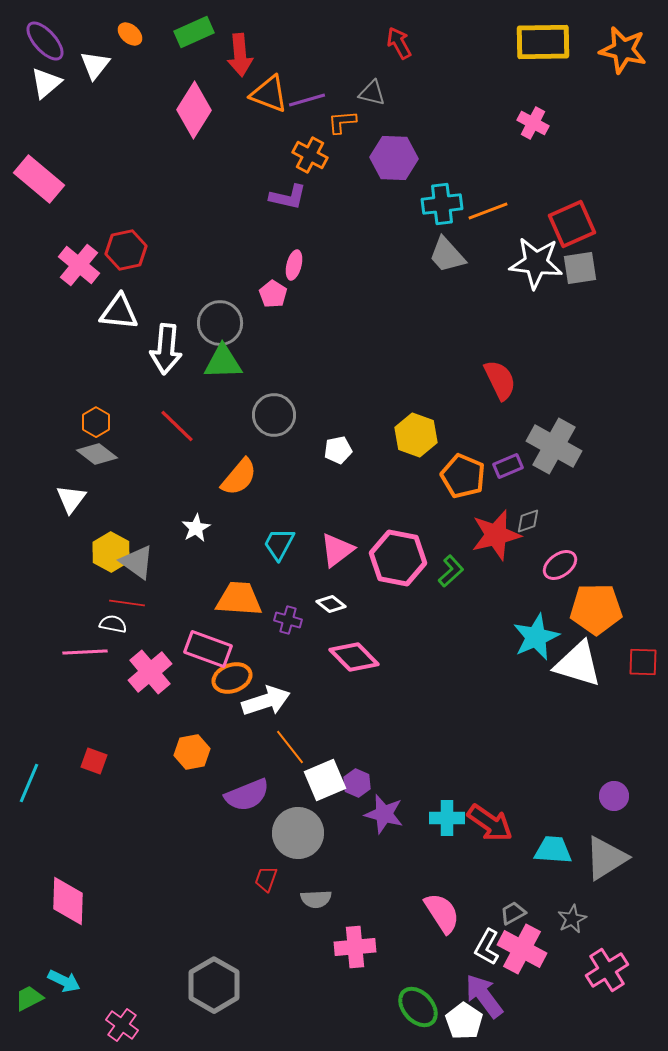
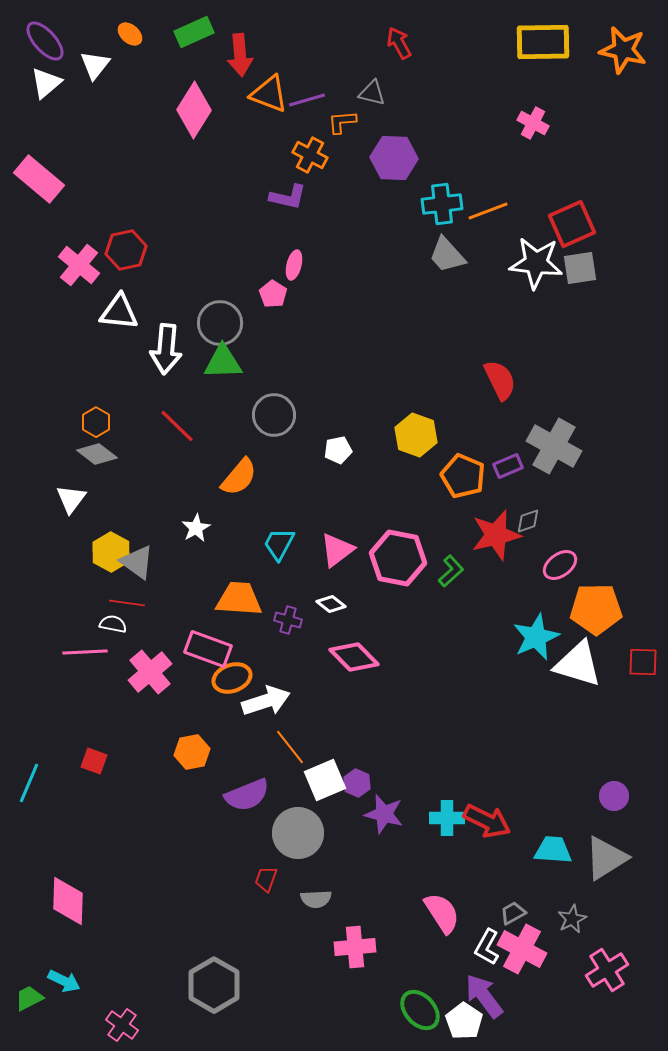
red arrow at (490, 823): moved 3 px left, 2 px up; rotated 9 degrees counterclockwise
green ellipse at (418, 1007): moved 2 px right, 3 px down
